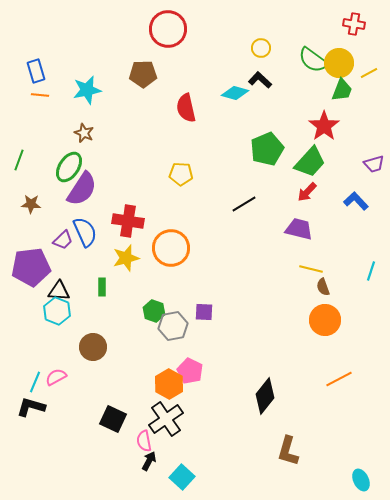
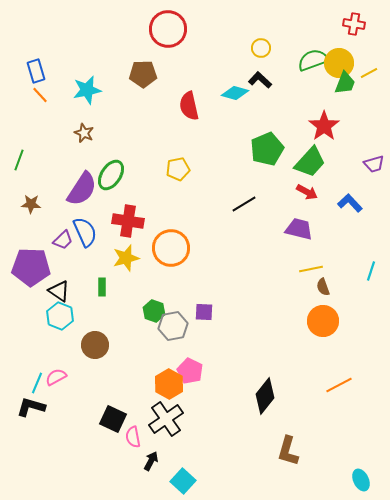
green semicircle at (313, 60): rotated 124 degrees clockwise
green trapezoid at (342, 90): moved 3 px right, 7 px up
orange line at (40, 95): rotated 42 degrees clockwise
red semicircle at (186, 108): moved 3 px right, 2 px up
green ellipse at (69, 167): moved 42 px right, 8 px down
yellow pentagon at (181, 174): moved 3 px left, 5 px up; rotated 15 degrees counterclockwise
red arrow at (307, 192): rotated 105 degrees counterclockwise
blue L-shape at (356, 201): moved 6 px left, 2 px down
purple pentagon at (31, 267): rotated 9 degrees clockwise
yellow line at (311, 269): rotated 25 degrees counterclockwise
black triangle at (59, 291): rotated 30 degrees clockwise
cyan hexagon at (57, 311): moved 3 px right, 5 px down
orange circle at (325, 320): moved 2 px left, 1 px down
brown circle at (93, 347): moved 2 px right, 2 px up
orange line at (339, 379): moved 6 px down
cyan line at (35, 382): moved 2 px right, 1 px down
pink semicircle at (144, 441): moved 11 px left, 4 px up
black arrow at (149, 461): moved 2 px right
cyan square at (182, 477): moved 1 px right, 4 px down
